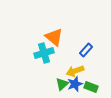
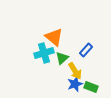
yellow arrow: rotated 102 degrees counterclockwise
green triangle: moved 26 px up
